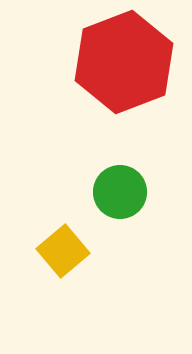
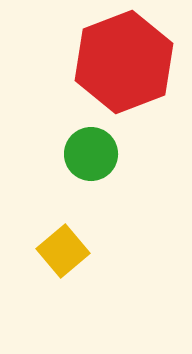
green circle: moved 29 px left, 38 px up
